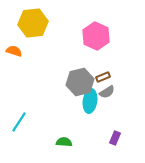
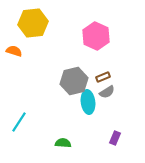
gray hexagon: moved 6 px left, 1 px up
cyan ellipse: moved 2 px left, 1 px down; rotated 15 degrees counterclockwise
green semicircle: moved 1 px left, 1 px down
